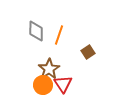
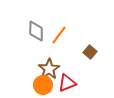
orange line: rotated 18 degrees clockwise
brown square: moved 2 px right; rotated 16 degrees counterclockwise
red triangle: moved 4 px right, 1 px up; rotated 42 degrees clockwise
